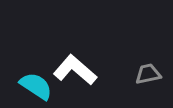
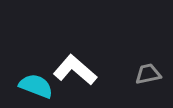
cyan semicircle: rotated 12 degrees counterclockwise
